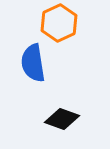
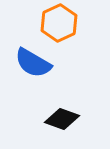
blue semicircle: rotated 51 degrees counterclockwise
